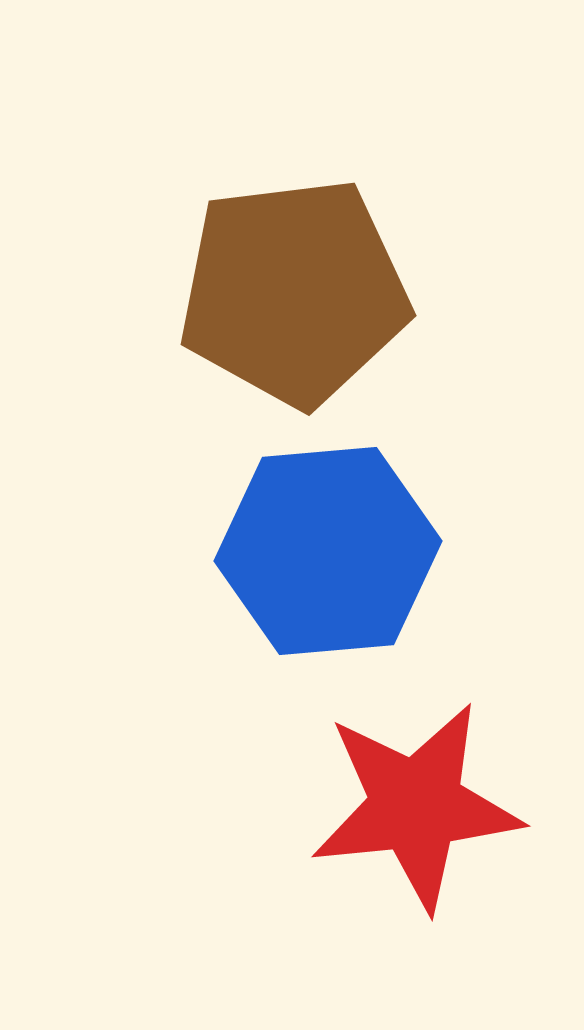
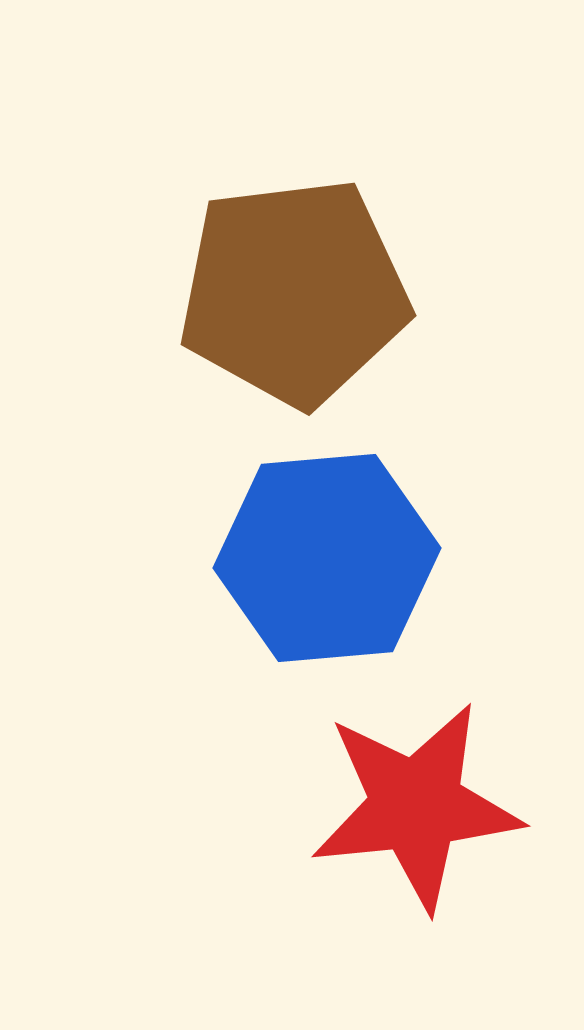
blue hexagon: moved 1 px left, 7 px down
